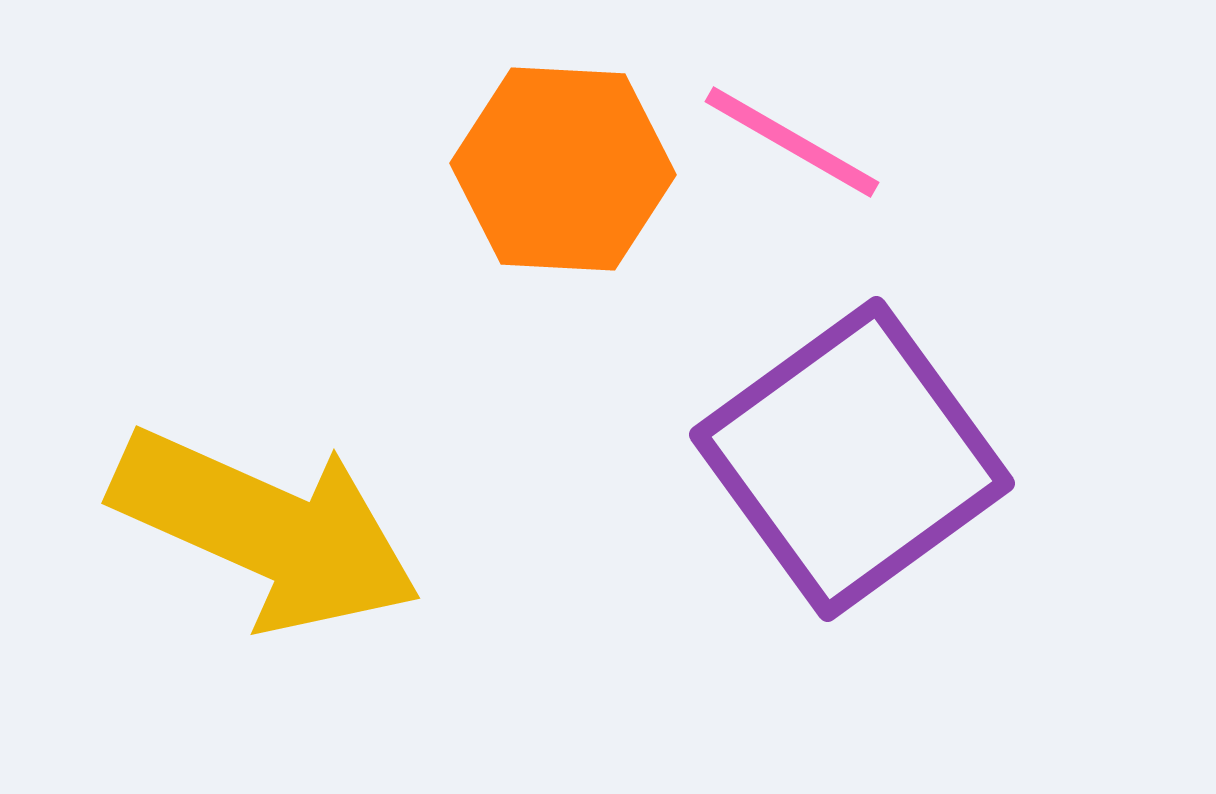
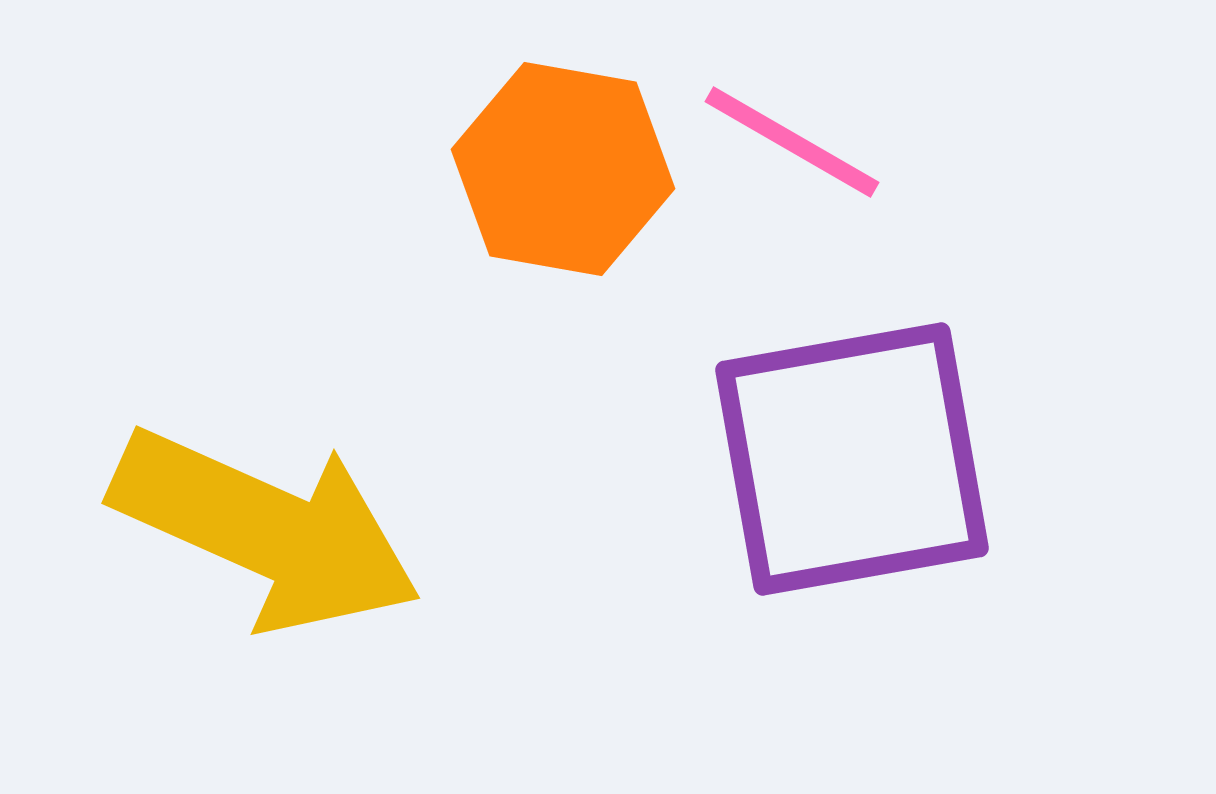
orange hexagon: rotated 7 degrees clockwise
purple square: rotated 26 degrees clockwise
